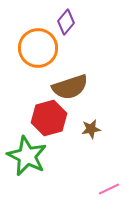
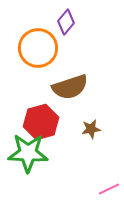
red hexagon: moved 8 px left, 4 px down
green star: moved 1 px right, 3 px up; rotated 24 degrees counterclockwise
